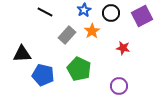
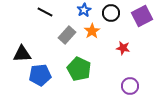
blue pentagon: moved 3 px left; rotated 20 degrees counterclockwise
purple circle: moved 11 px right
